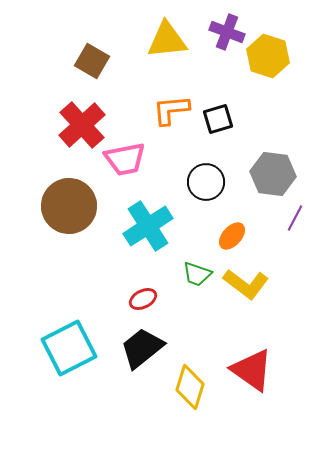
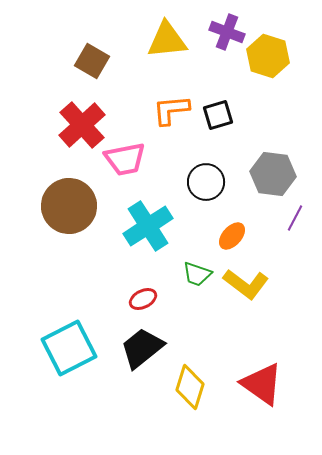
black square: moved 4 px up
red triangle: moved 10 px right, 14 px down
